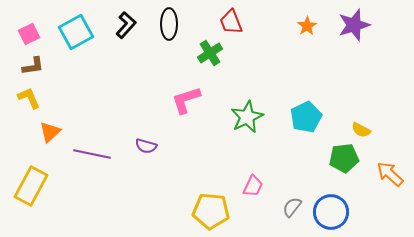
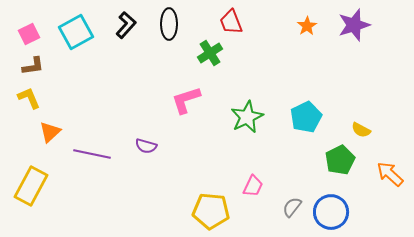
green pentagon: moved 4 px left, 2 px down; rotated 20 degrees counterclockwise
